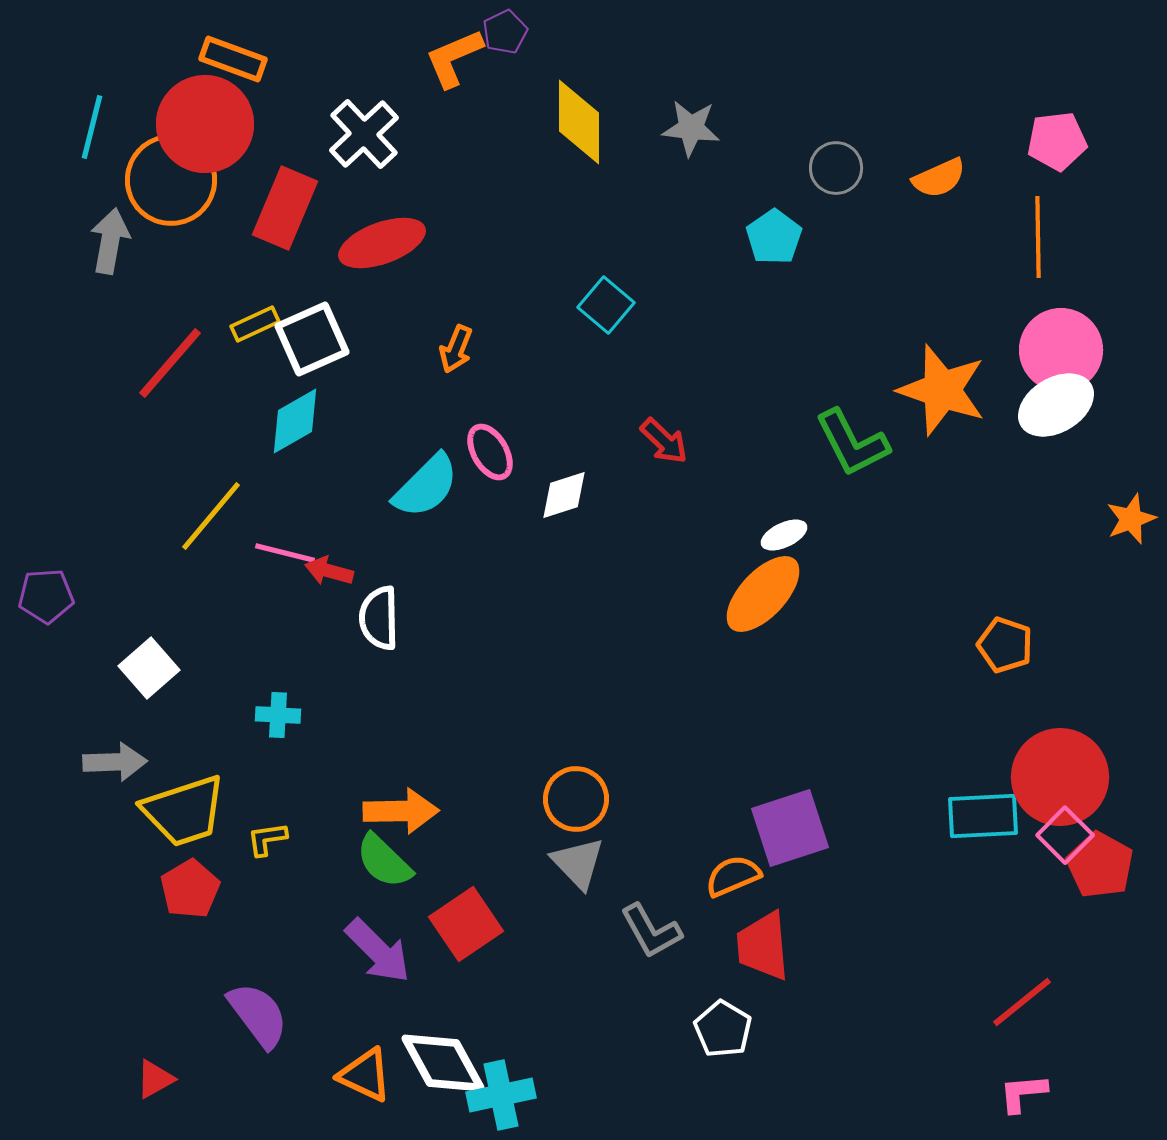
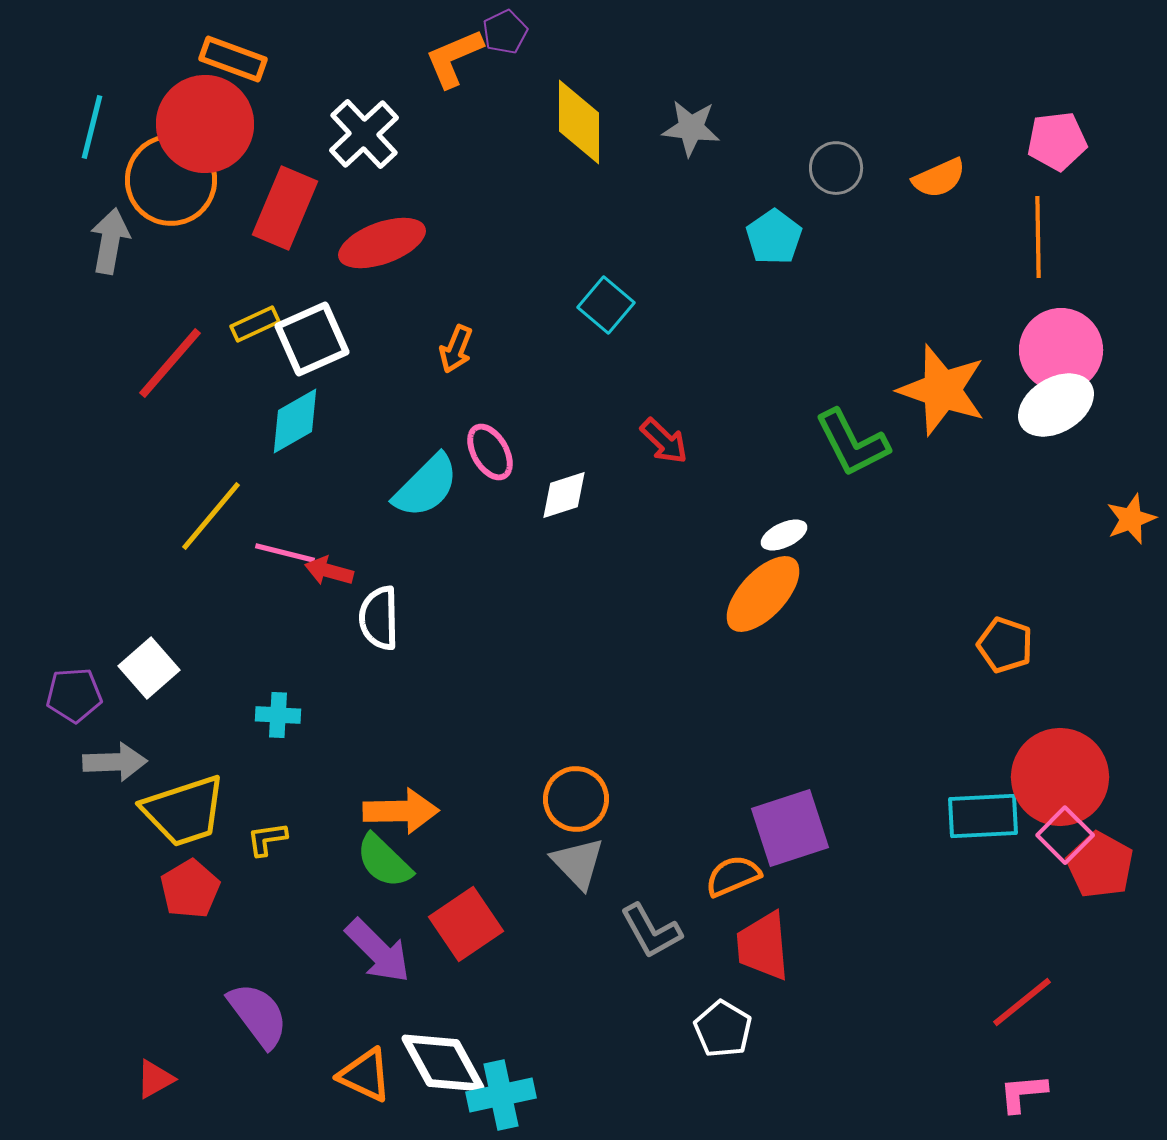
purple pentagon at (46, 596): moved 28 px right, 99 px down
